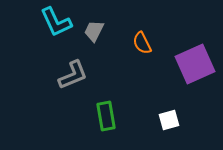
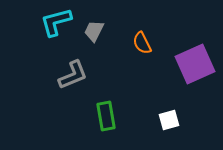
cyan L-shape: rotated 100 degrees clockwise
